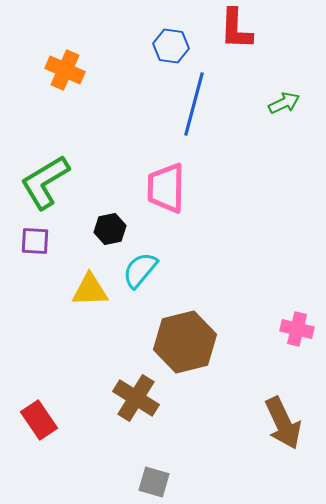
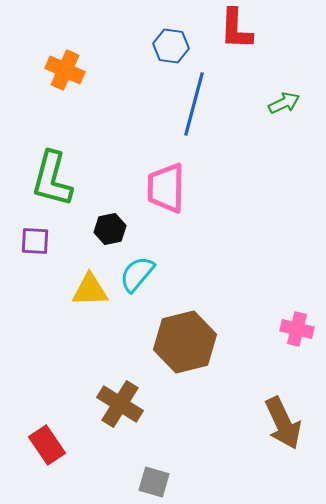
green L-shape: moved 7 px right, 3 px up; rotated 44 degrees counterclockwise
cyan semicircle: moved 3 px left, 4 px down
brown cross: moved 16 px left, 6 px down
red rectangle: moved 8 px right, 25 px down
